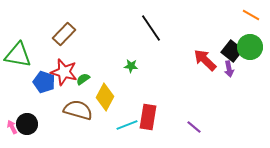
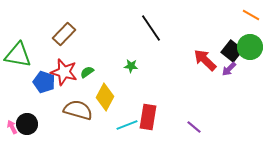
purple arrow: rotated 56 degrees clockwise
green semicircle: moved 4 px right, 7 px up
